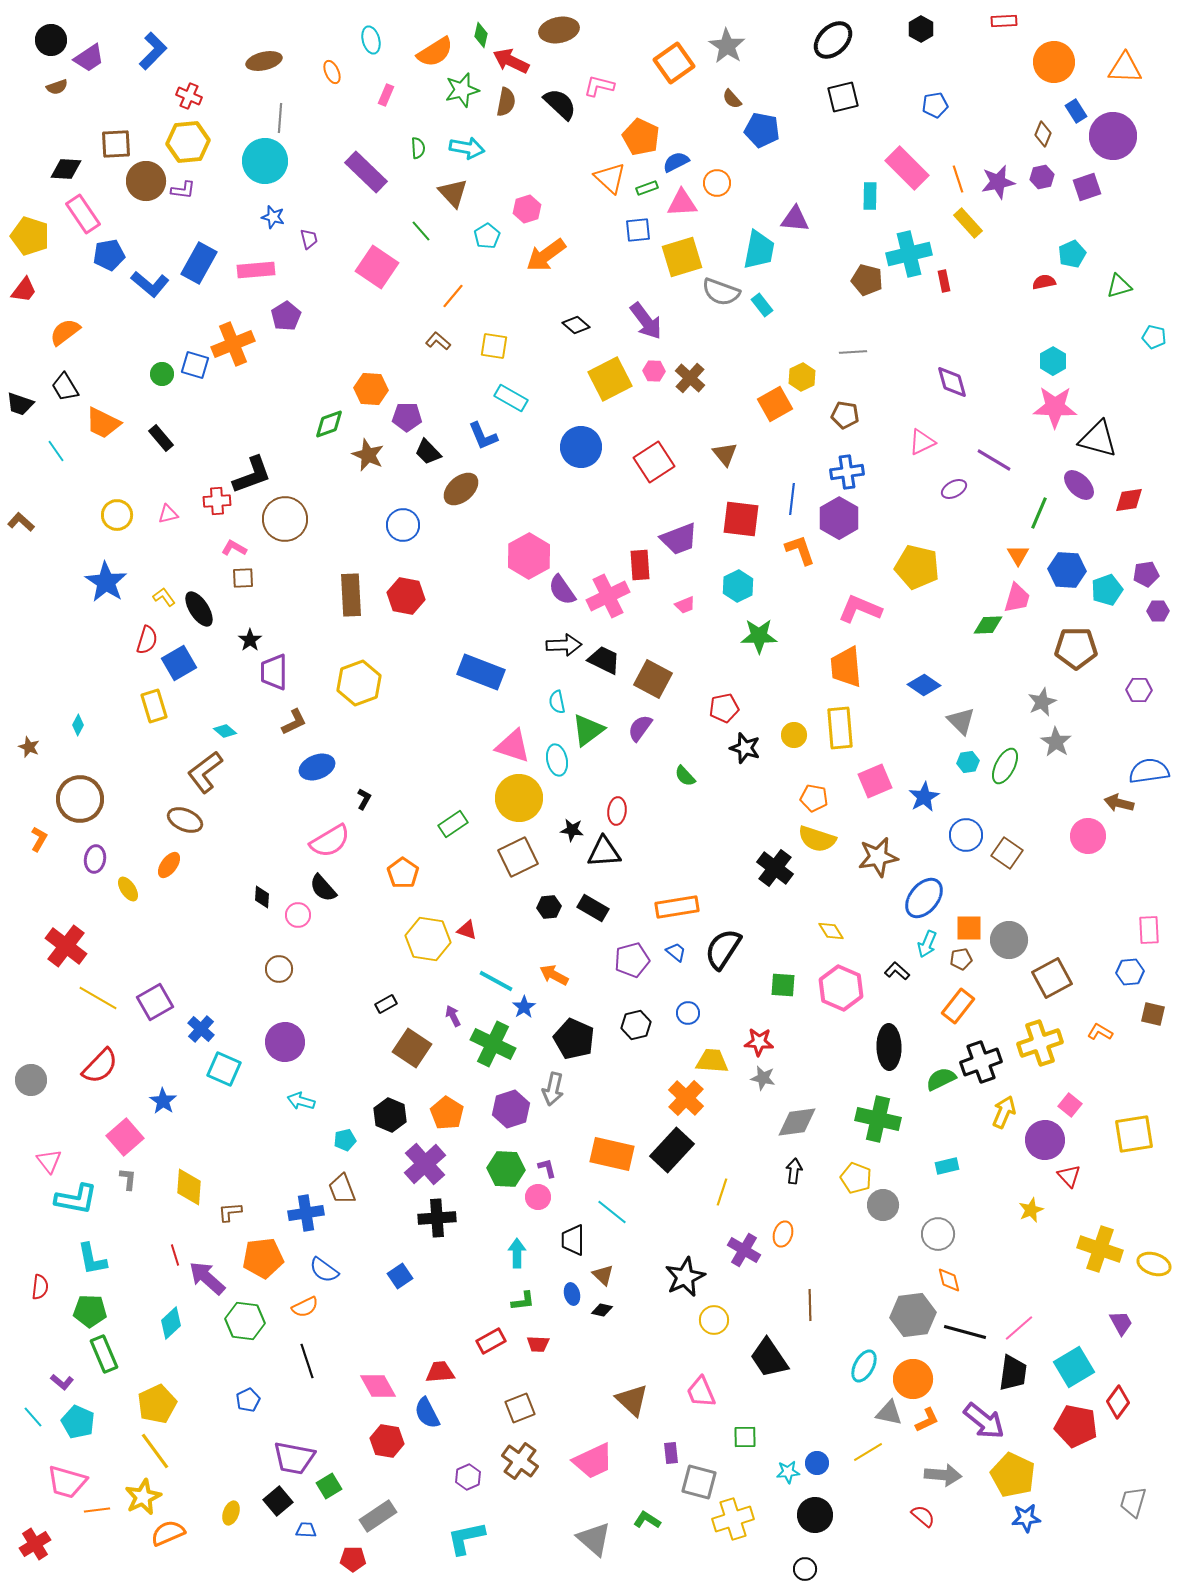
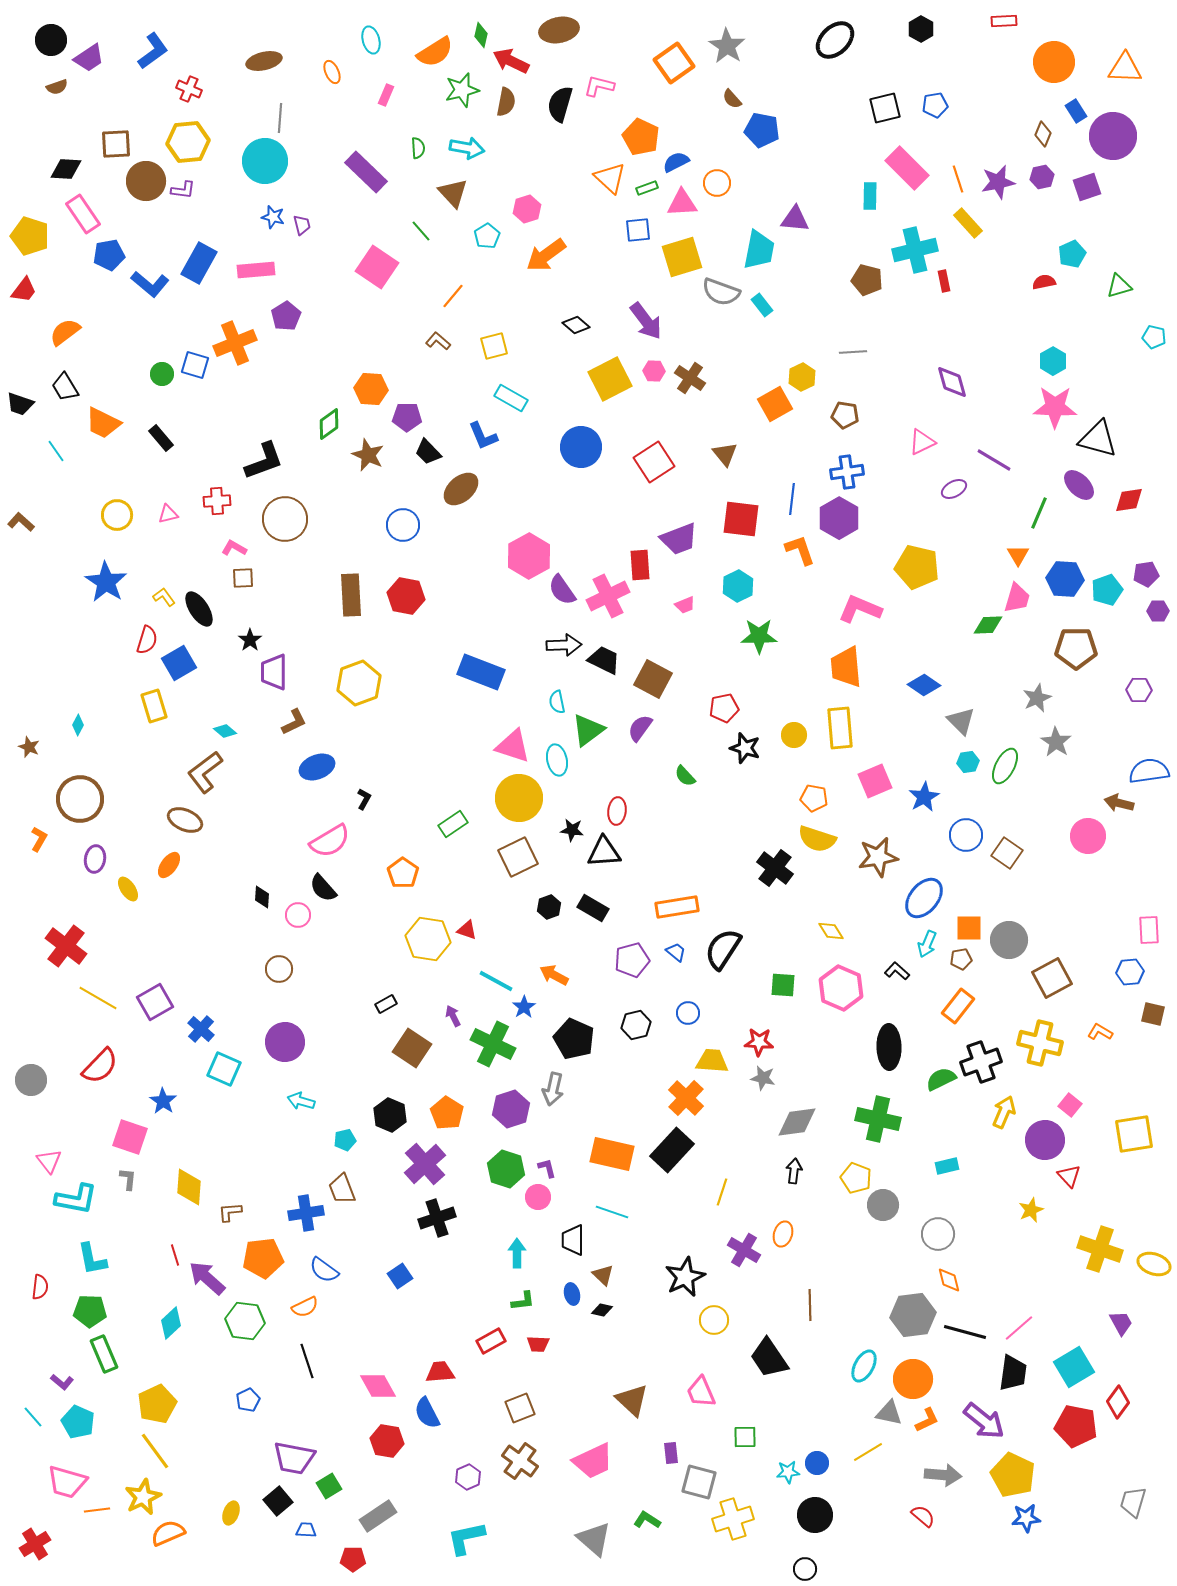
black ellipse at (833, 40): moved 2 px right
blue L-shape at (153, 51): rotated 9 degrees clockwise
red cross at (189, 96): moved 7 px up
black square at (843, 97): moved 42 px right, 11 px down
black semicircle at (560, 104): rotated 117 degrees counterclockwise
purple trapezoid at (309, 239): moved 7 px left, 14 px up
cyan cross at (909, 254): moved 6 px right, 4 px up
orange cross at (233, 344): moved 2 px right, 1 px up
yellow square at (494, 346): rotated 24 degrees counterclockwise
brown cross at (690, 378): rotated 8 degrees counterclockwise
green diamond at (329, 424): rotated 16 degrees counterclockwise
black L-shape at (252, 475): moved 12 px right, 14 px up
blue hexagon at (1067, 570): moved 2 px left, 9 px down
gray star at (1042, 702): moved 5 px left, 4 px up
black hexagon at (549, 907): rotated 15 degrees counterclockwise
yellow cross at (1040, 1043): rotated 33 degrees clockwise
pink square at (125, 1137): moved 5 px right; rotated 30 degrees counterclockwise
green hexagon at (506, 1169): rotated 15 degrees clockwise
cyan line at (612, 1212): rotated 20 degrees counterclockwise
black cross at (437, 1218): rotated 15 degrees counterclockwise
